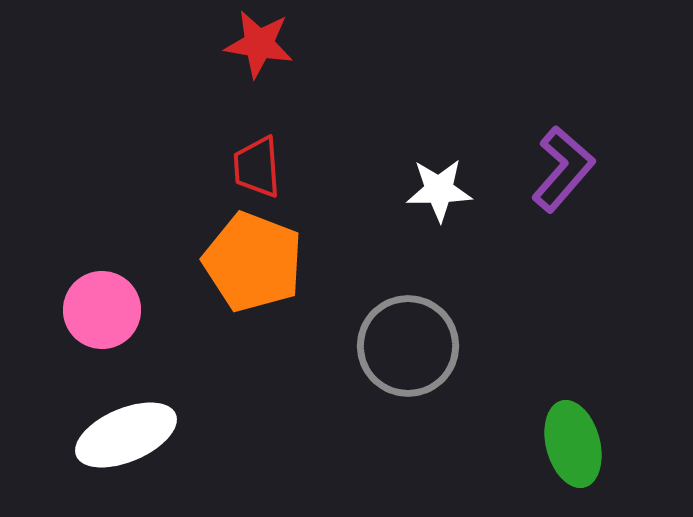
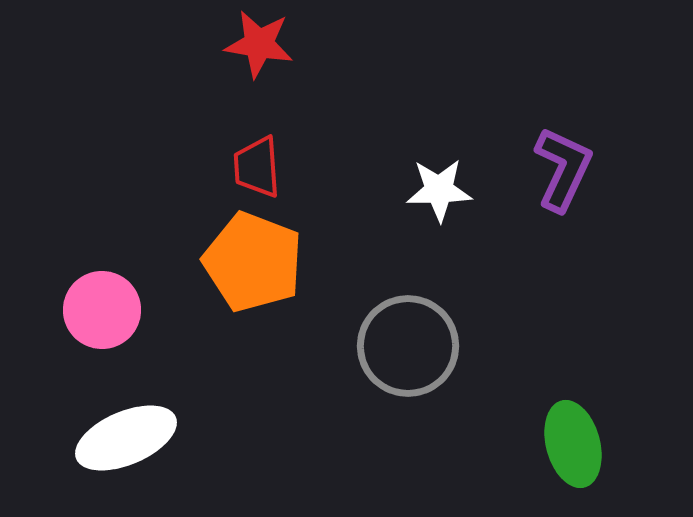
purple L-shape: rotated 16 degrees counterclockwise
white ellipse: moved 3 px down
